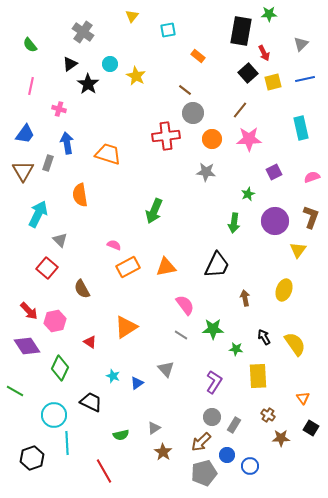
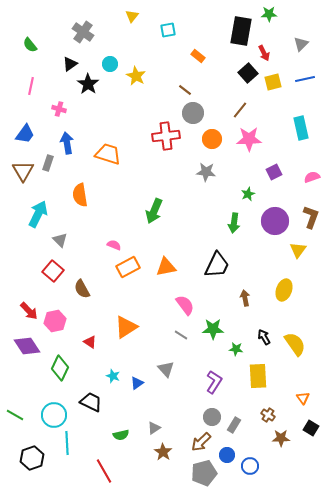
red square at (47, 268): moved 6 px right, 3 px down
green line at (15, 391): moved 24 px down
